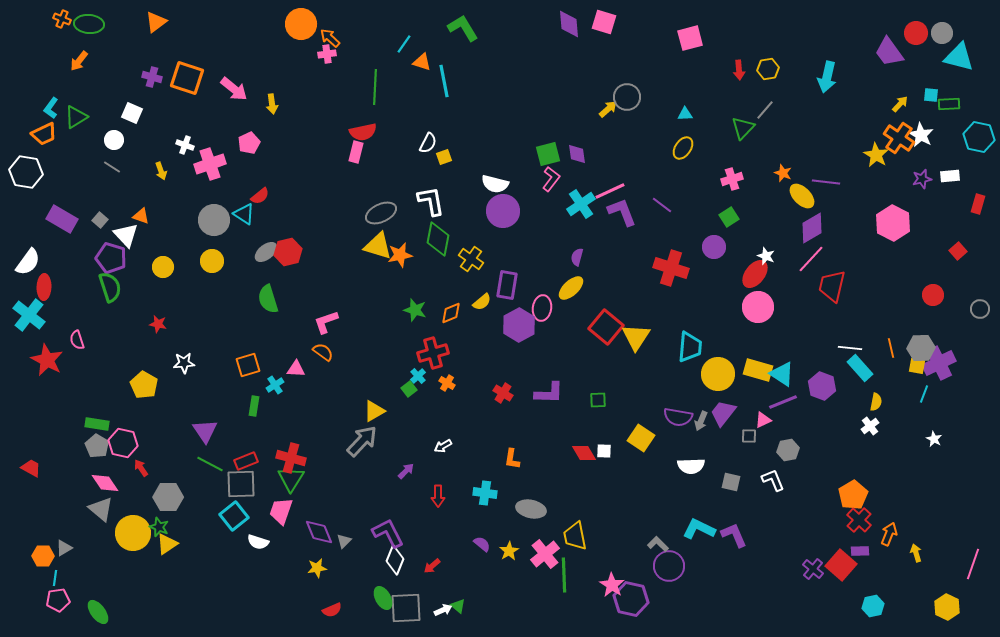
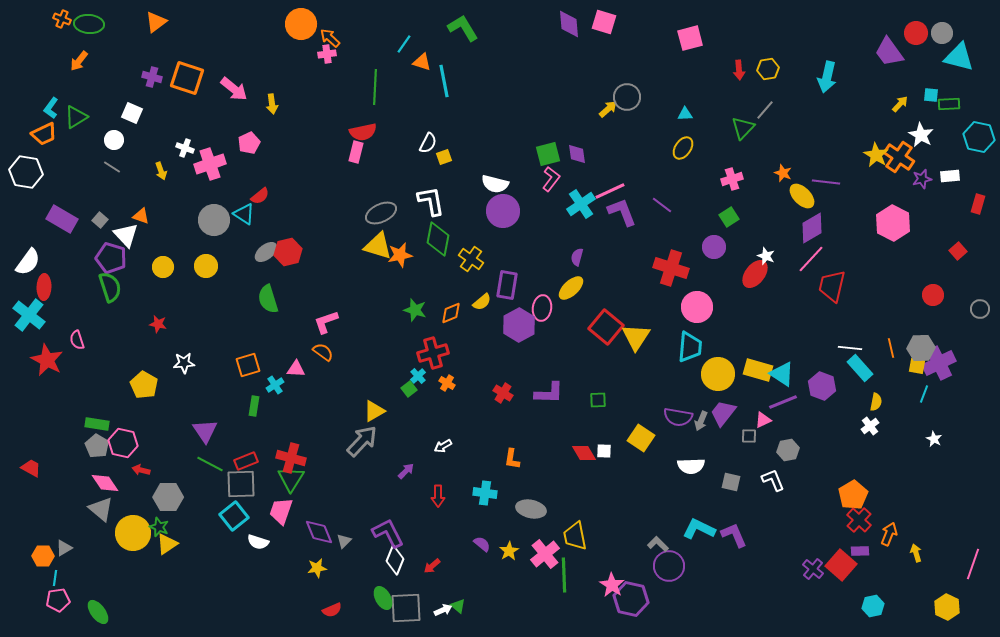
orange cross at (899, 138): moved 19 px down
white cross at (185, 145): moved 3 px down
yellow circle at (212, 261): moved 6 px left, 5 px down
pink circle at (758, 307): moved 61 px left
red arrow at (141, 468): moved 2 px down; rotated 42 degrees counterclockwise
